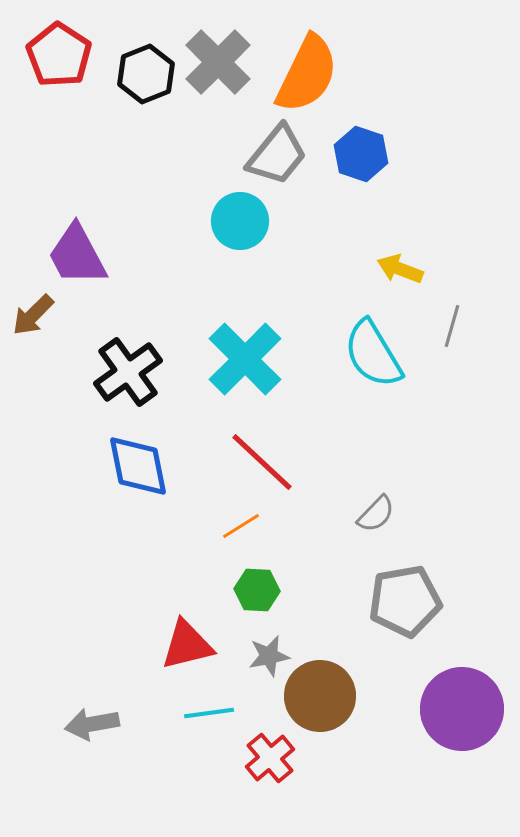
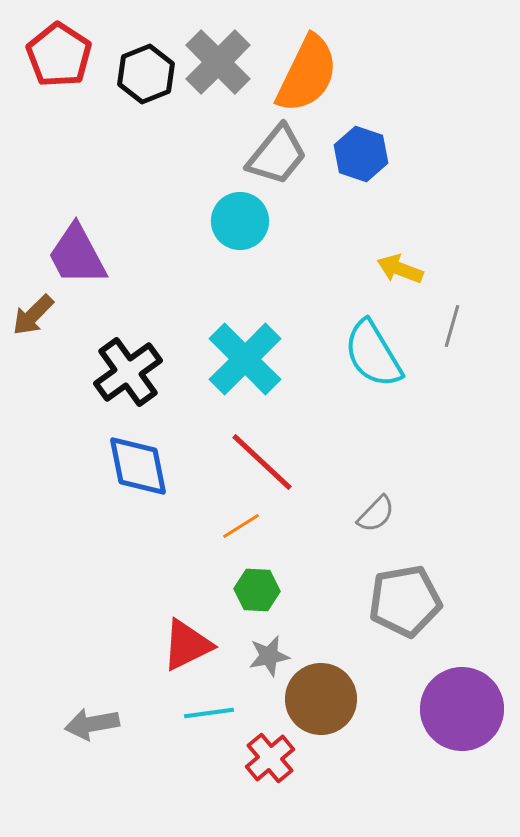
red triangle: rotated 12 degrees counterclockwise
brown circle: moved 1 px right, 3 px down
